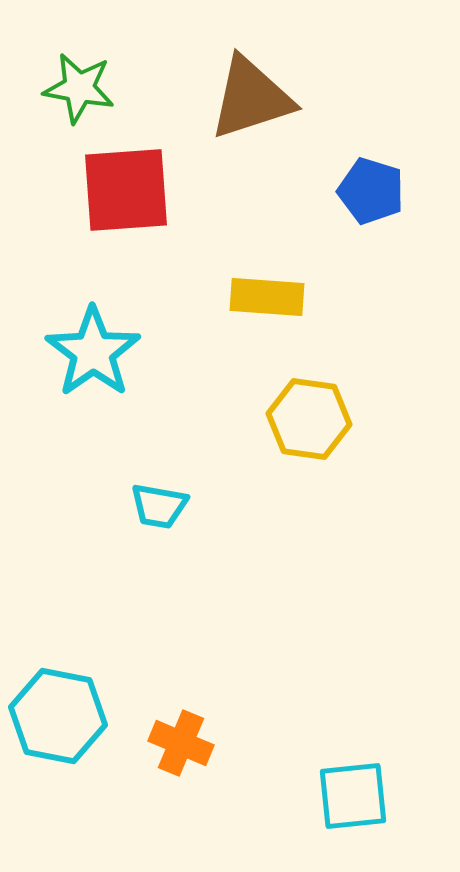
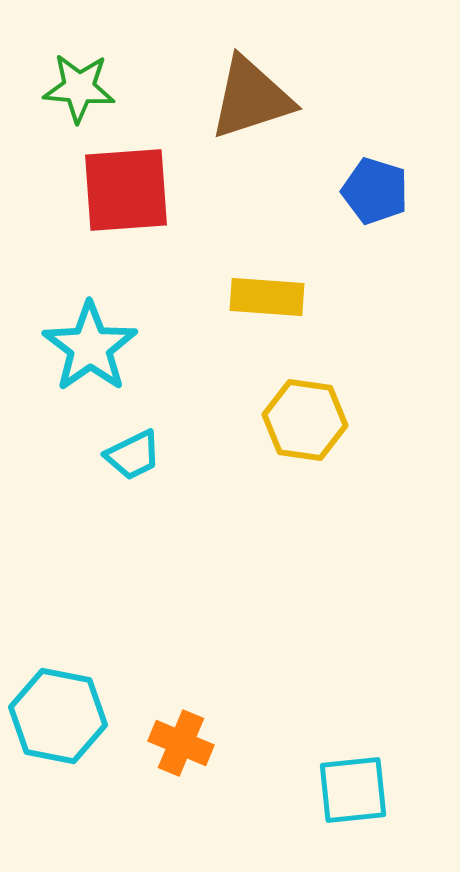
green star: rotated 6 degrees counterclockwise
blue pentagon: moved 4 px right
cyan star: moved 3 px left, 5 px up
yellow hexagon: moved 4 px left, 1 px down
cyan trapezoid: moved 26 px left, 51 px up; rotated 36 degrees counterclockwise
cyan square: moved 6 px up
